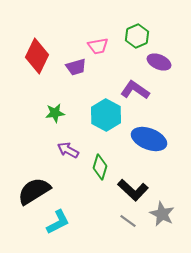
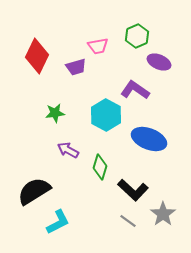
gray star: moved 1 px right; rotated 10 degrees clockwise
